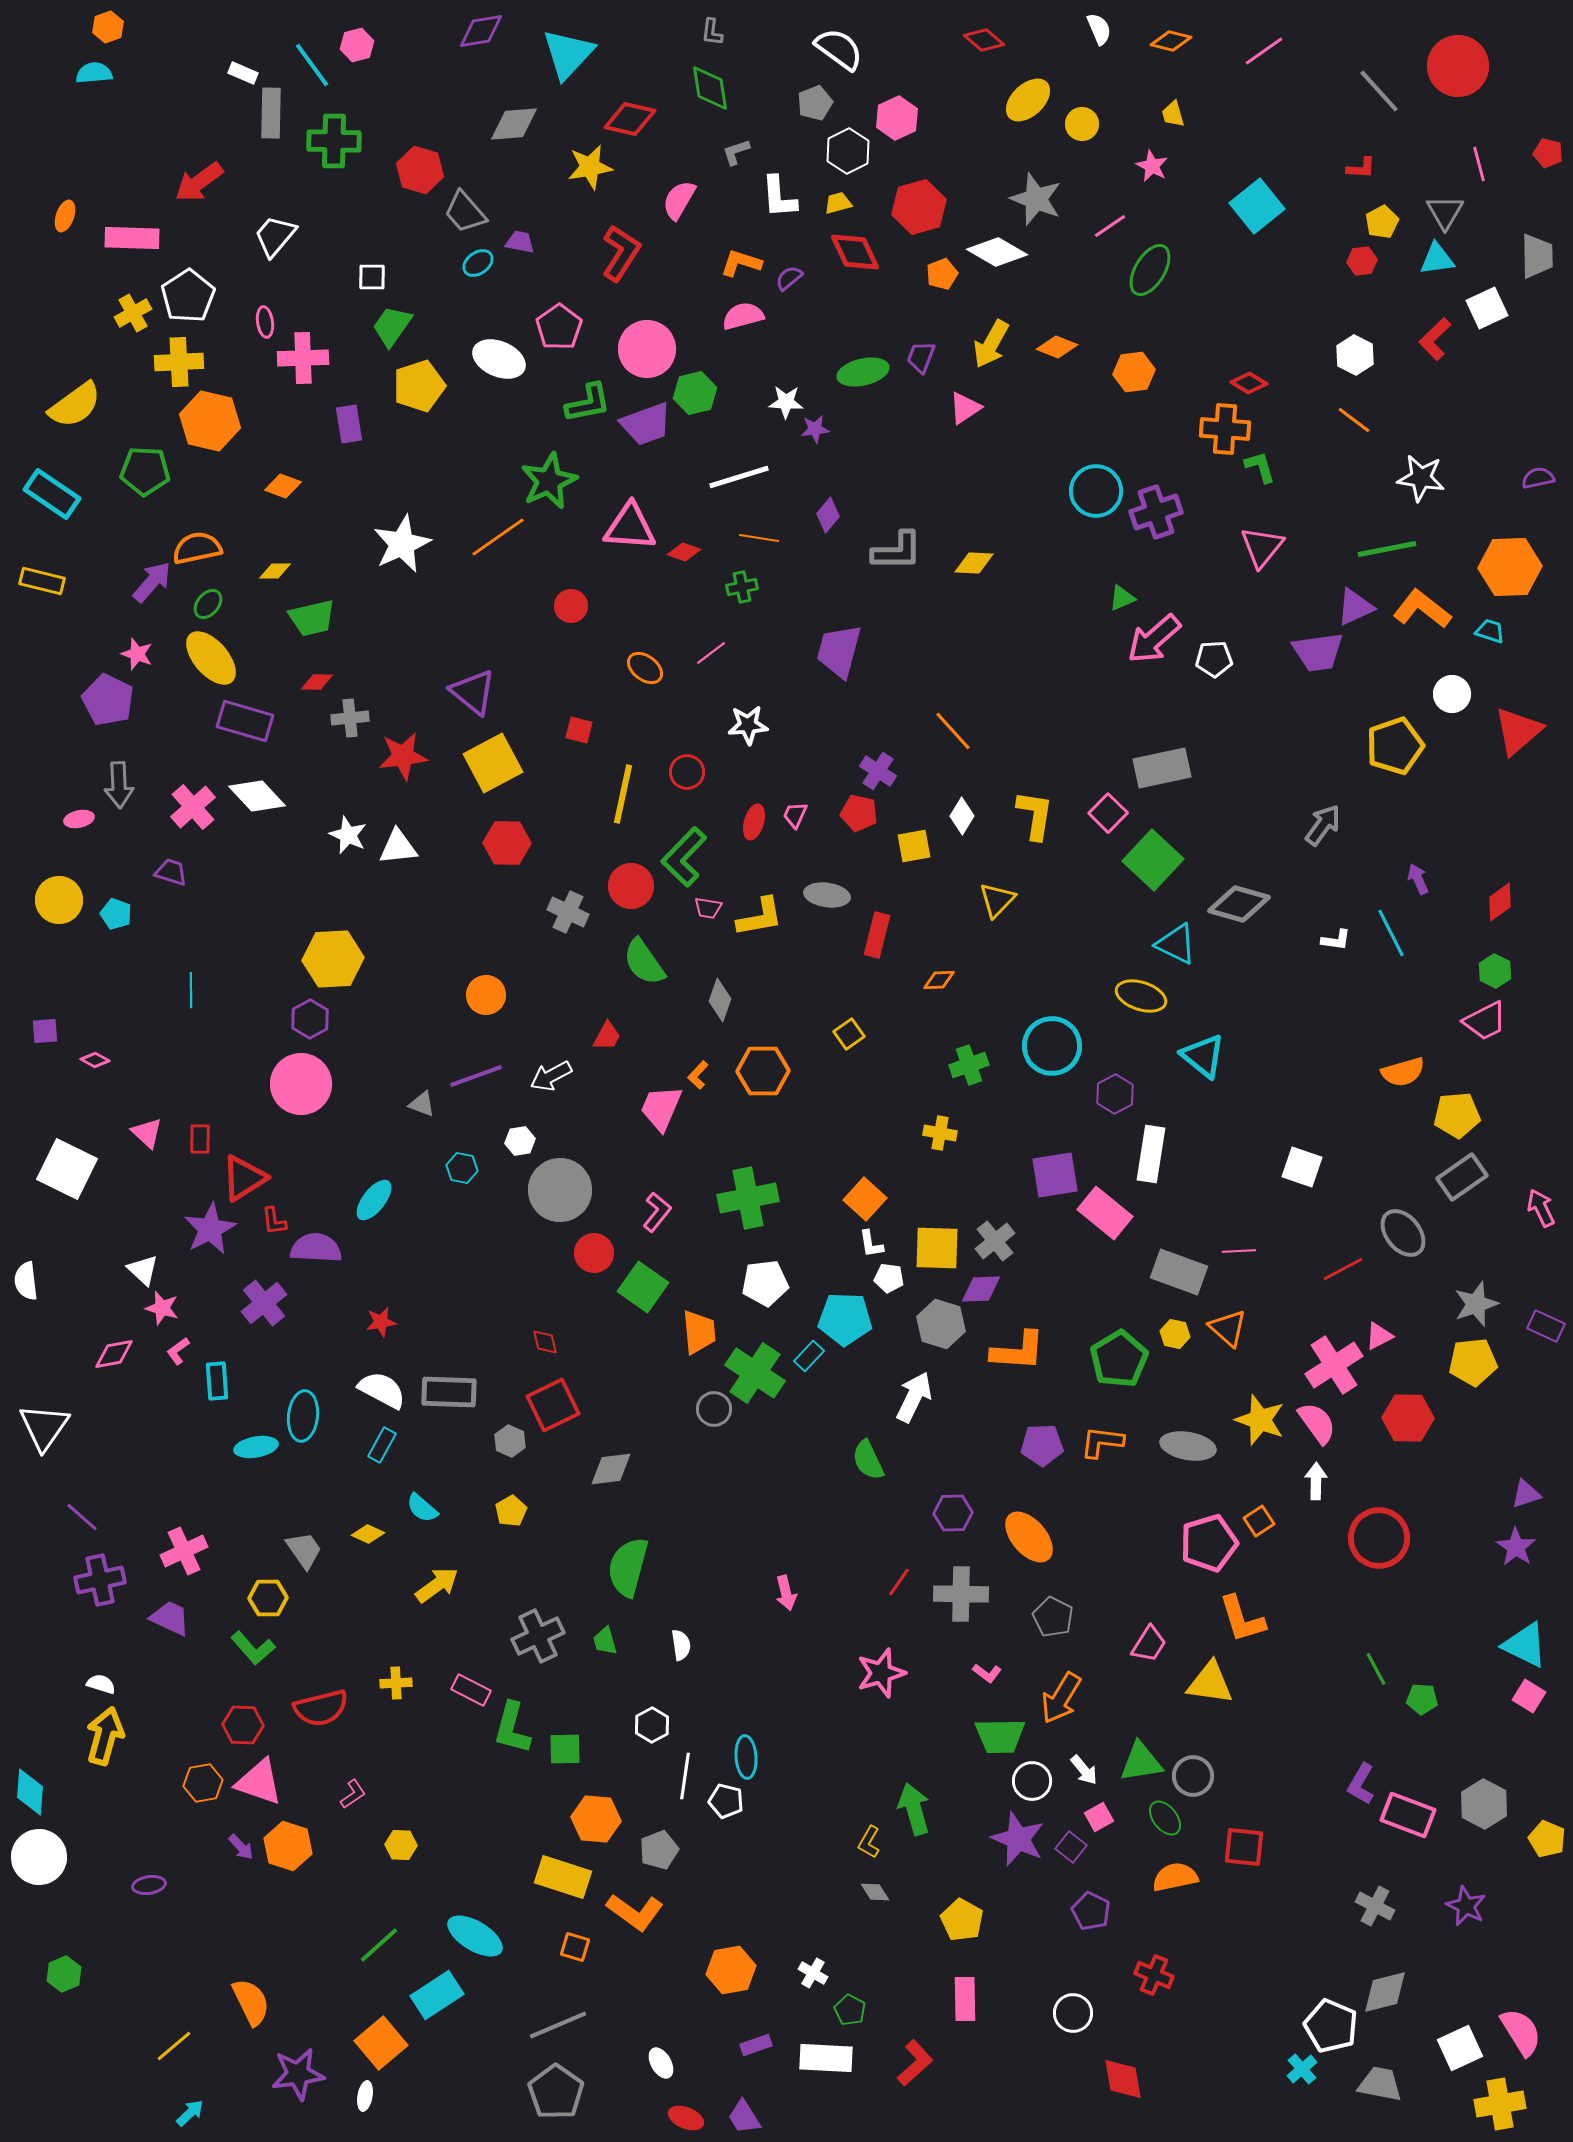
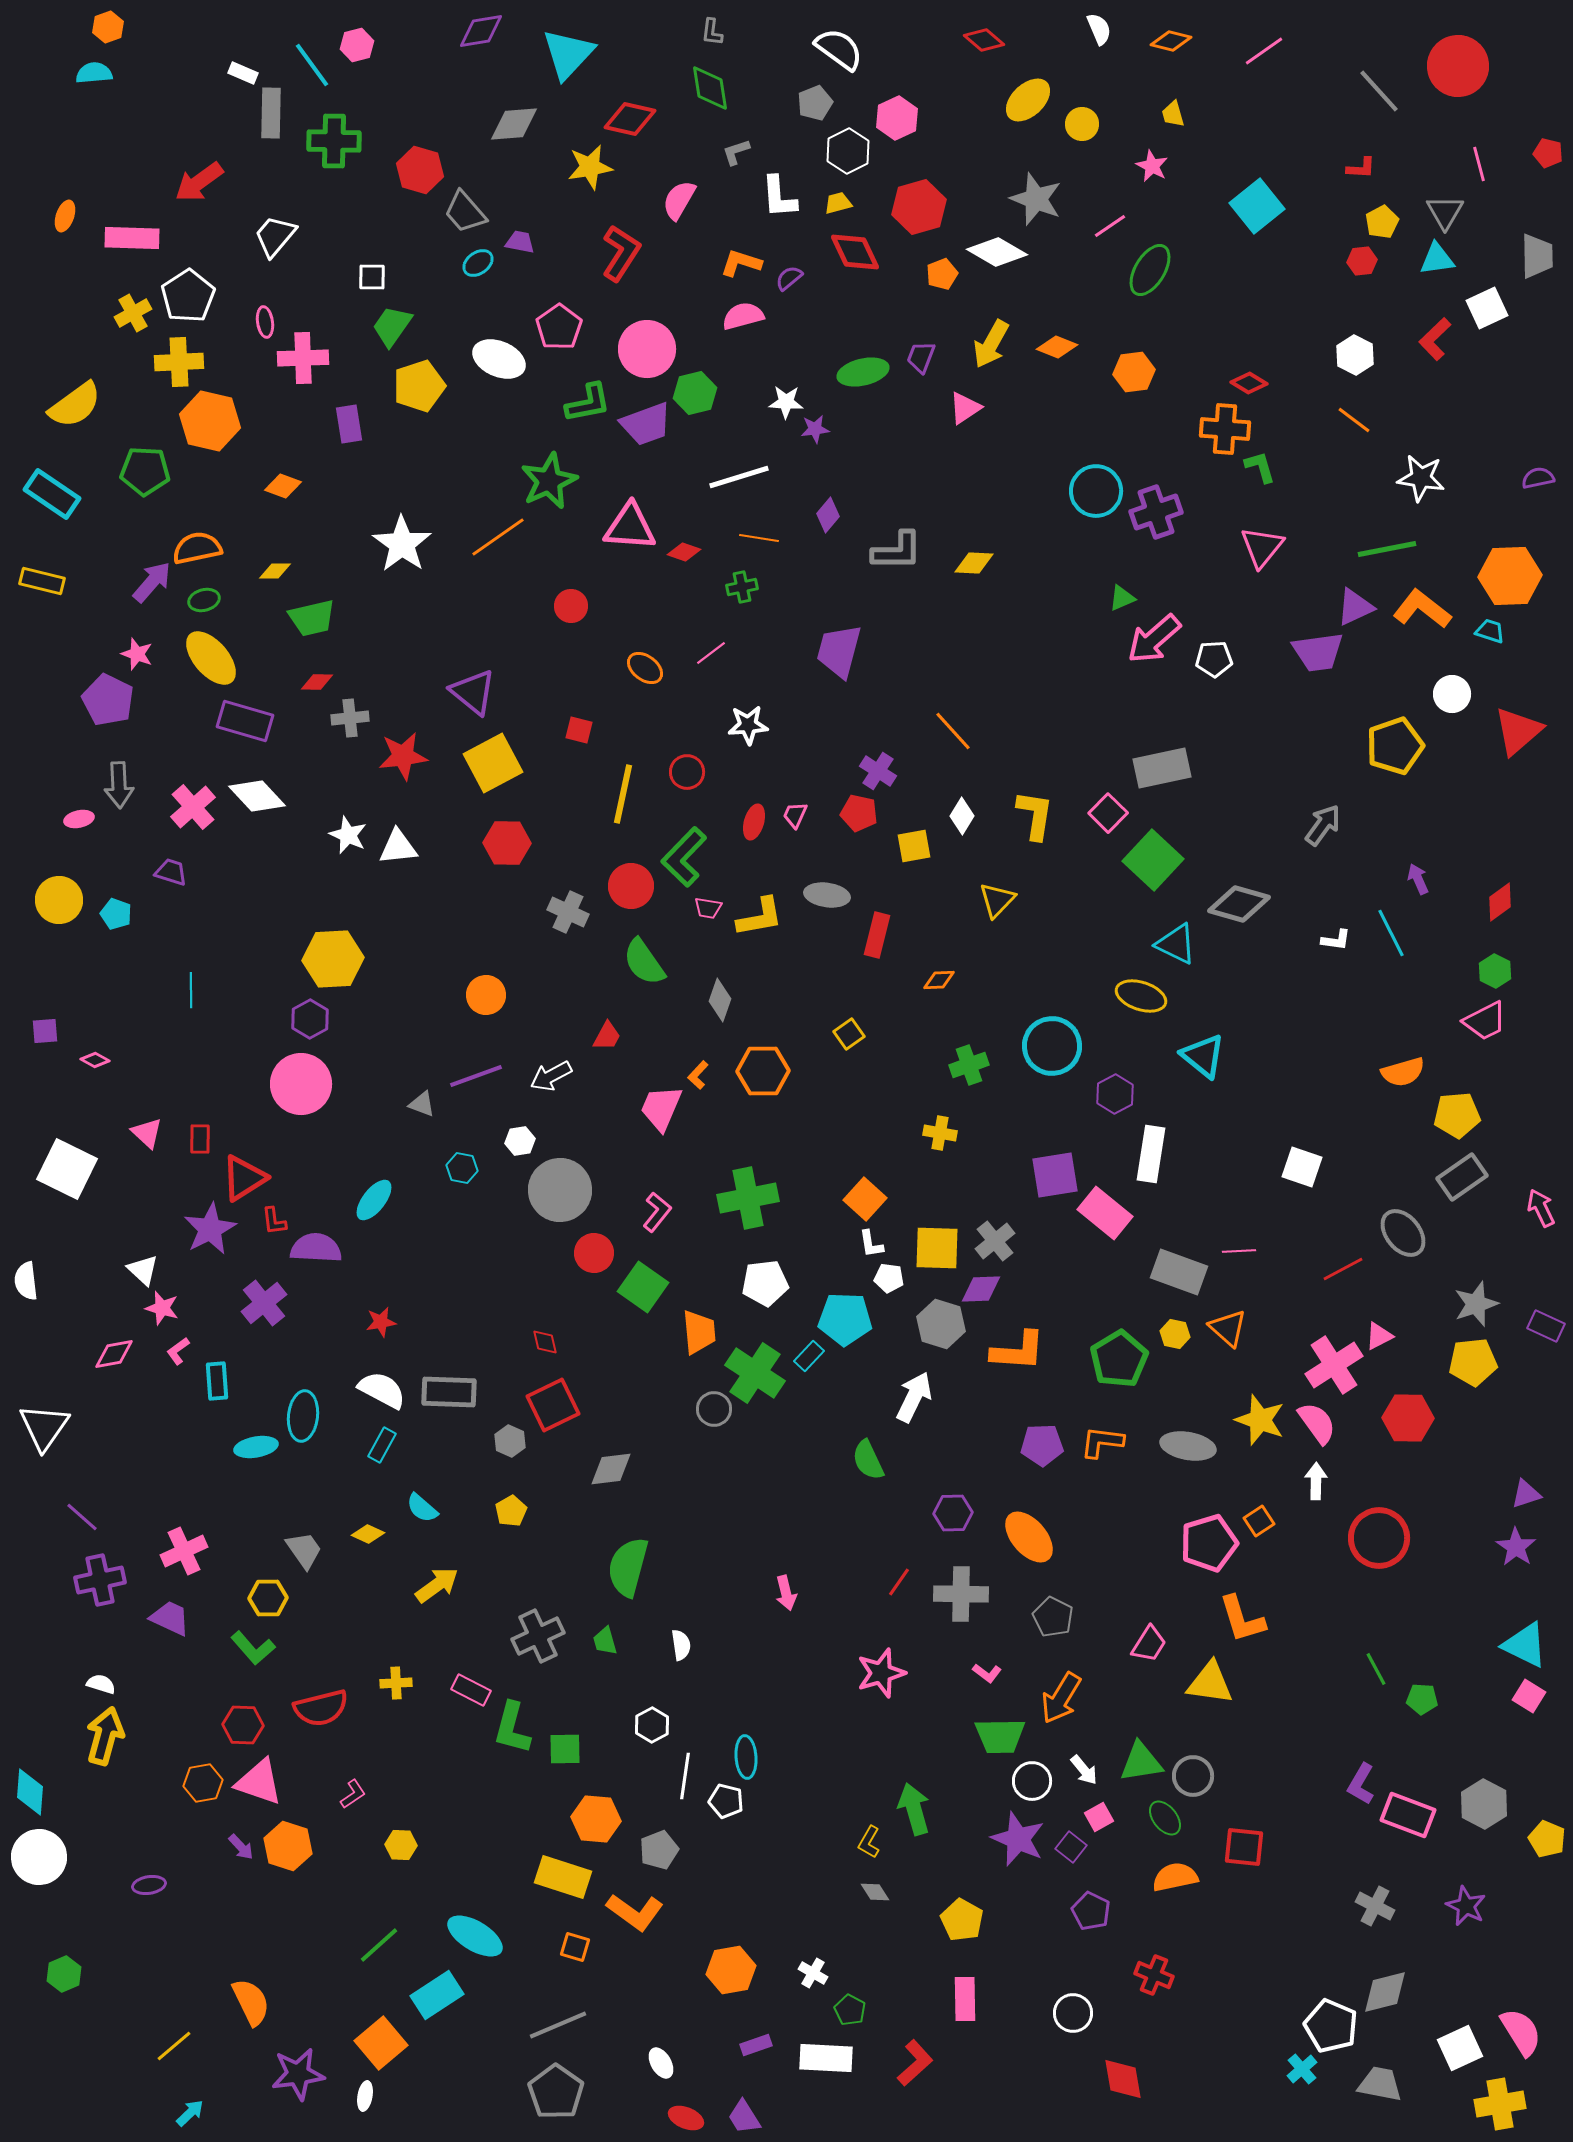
white star at (402, 544): rotated 12 degrees counterclockwise
orange hexagon at (1510, 567): moved 9 px down
green ellipse at (208, 604): moved 4 px left, 4 px up; rotated 36 degrees clockwise
